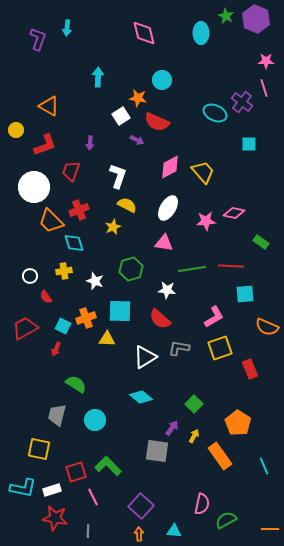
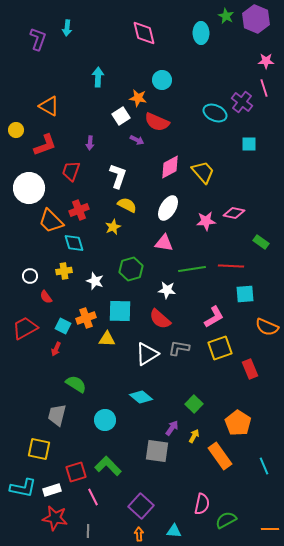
white circle at (34, 187): moved 5 px left, 1 px down
white triangle at (145, 357): moved 2 px right, 3 px up
cyan circle at (95, 420): moved 10 px right
